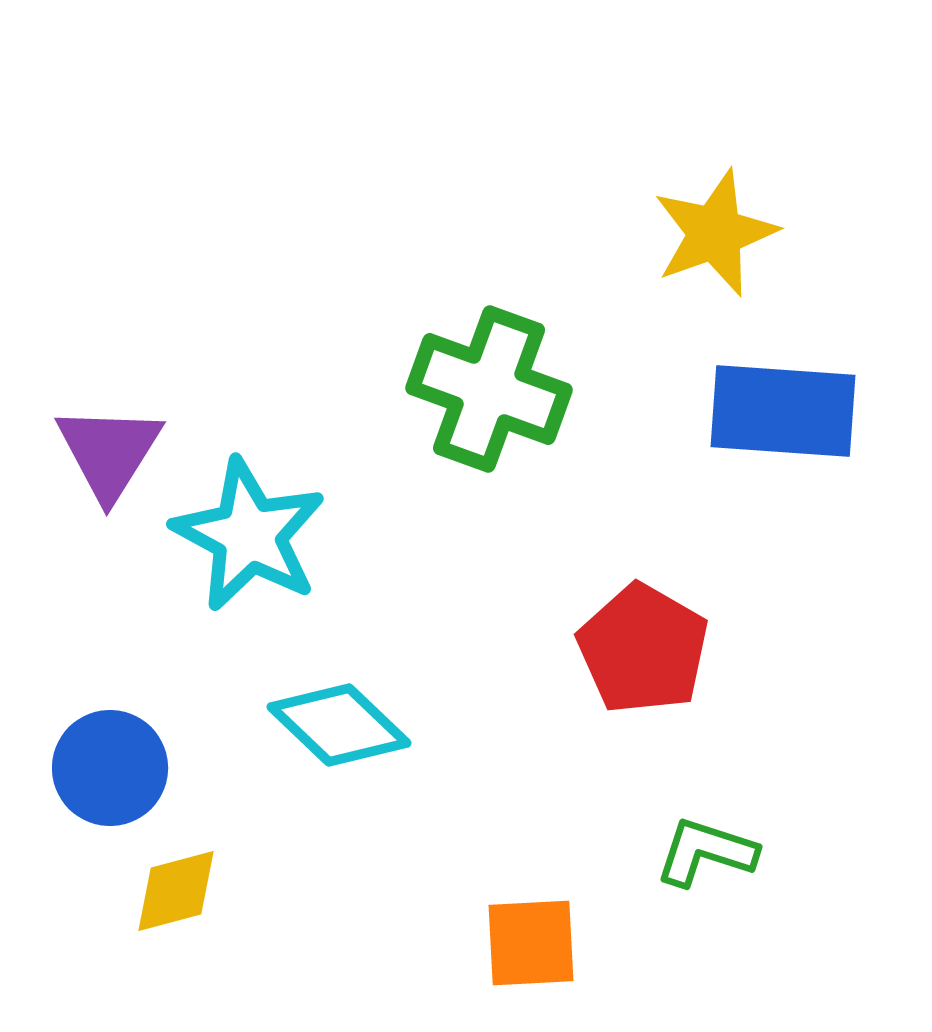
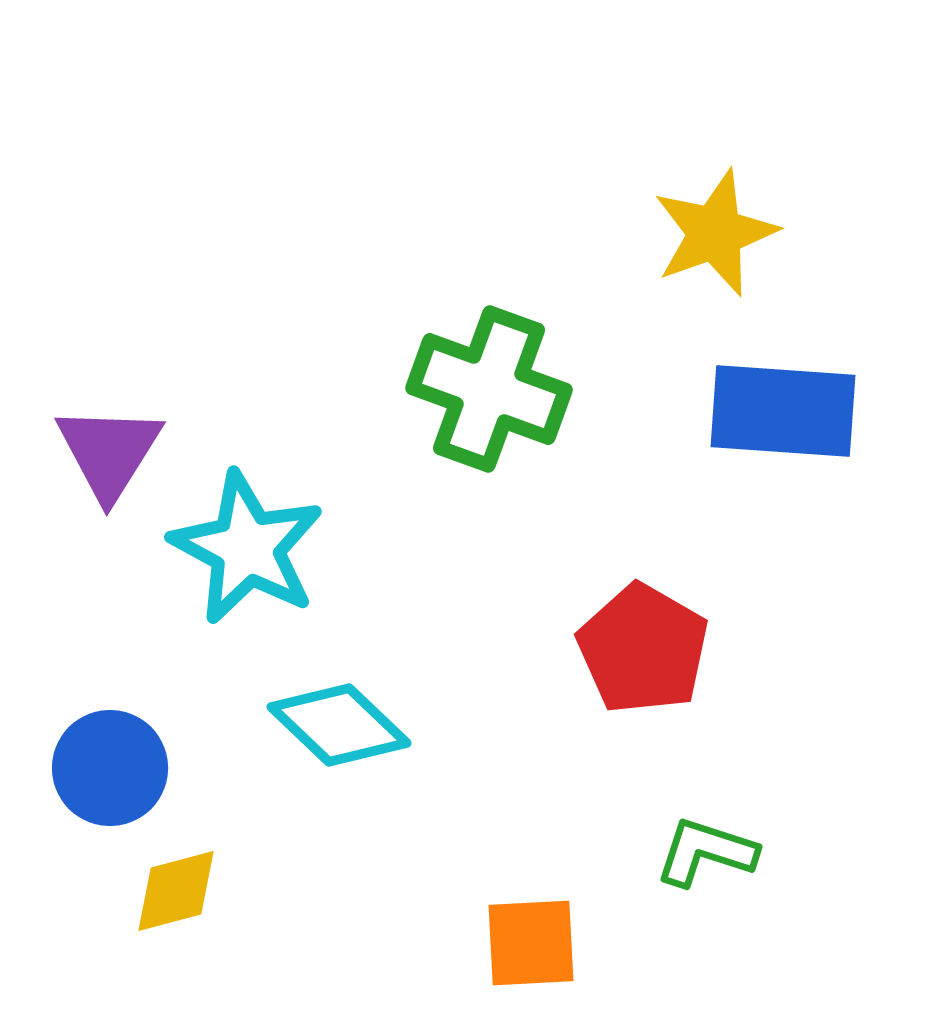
cyan star: moved 2 px left, 13 px down
